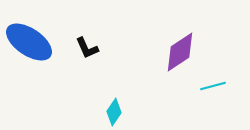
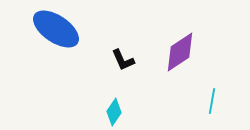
blue ellipse: moved 27 px right, 13 px up
black L-shape: moved 36 px right, 12 px down
cyan line: moved 1 px left, 15 px down; rotated 65 degrees counterclockwise
